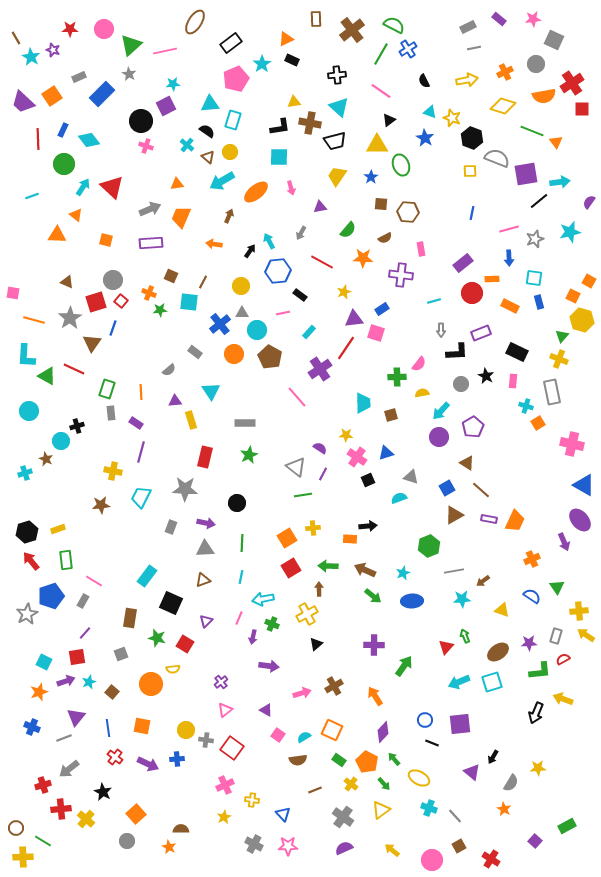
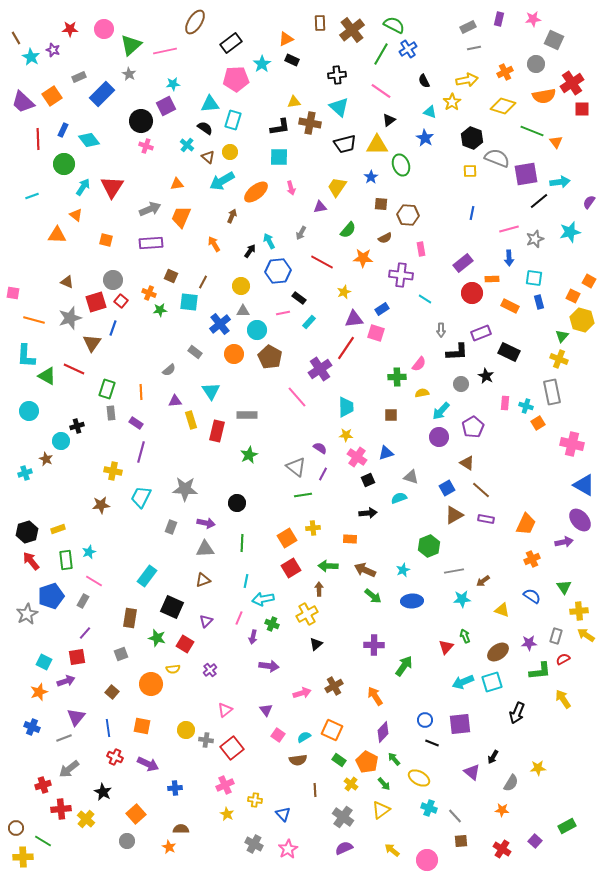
brown rectangle at (316, 19): moved 4 px right, 4 px down
purple rectangle at (499, 19): rotated 64 degrees clockwise
pink pentagon at (236, 79): rotated 20 degrees clockwise
yellow star at (452, 118): moved 16 px up; rotated 18 degrees clockwise
black semicircle at (207, 131): moved 2 px left, 3 px up
black trapezoid at (335, 141): moved 10 px right, 3 px down
yellow trapezoid at (337, 176): moved 11 px down
red triangle at (112, 187): rotated 20 degrees clockwise
brown hexagon at (408, 212): moved 3 px down
brown arrow at (229, 216): moved 3 px right
orange arrow at (214, 244): rotated 49 degrees clockwise
black rectangle at (300, 295): moved 1 px left, 3 px down
cyan line at (434, 301): moved 9 px left, 2 px up; rotated 48 degrees clockwise
gray triangle at (242, 313): moved 1 px right, 2 px up
gray star at (70, 318): rotated 15 degrees clockwise
cyan rectangle at (309, 332): moved 10 px up
black rectangle at (517, 352): moved 8 px left
pink rectangle at (513, 381): moved 8 px left, 22 px down
cyan trapezoid at (363, 403): moved 17 px left, 4 px down
brown square at (391, 415): rotated 16 degrees clockwise
gray rectangle at (245, 423): moved 2 px right, 8 px up
red rectangle at (205, 457): moved 12 px right, 26 px up
purple rectangle at (489, 519): moved 3 px left
orange trapezoid at (515, 521): moved 11 px right, 3 px down
black arrow at (368, 526): moved 13 px up
purple arrow at (564, 542): rotated 78 degrees counterclockwise
cyan star at (403, 573): moved 3 px up
cyan line at (241, 577): moved 5 px right, 4 px down
green triangle at (557, 587): moved 7 px right
black square at (171, 603): moved 1 px right, 4 px down
cyan star at (89, 682): moved 130 px up
purple cross at (221, 682): moved 11 px left, 12 px up
cyan arrow at (459, 682): moved 4 px right
yellow arrow at (563, 699): rotated 36 degrees clockwise
purple triangle at (266, 710): rotated 24 degrees clockwise
black arrow at (536, 713): moved 19 px left
red square at (232, 748): rotated 15 degrees clockwise
red cross at (115, 757): rotated 14 degrees counterclockwise
blue cross at (177, 759): moved 2 px left, 29 px down
brown line at (315, 790): rotated 72 degrees counterclockwise
yellow cross at (252, 800): moved 3 px right
orange star at (504, 809): moved 2 px left, 1 px down; rotated 24 degrees counterclockwise
yellow star at (224, 817): moved 3 px right, 3 px up; rotated 16 degrees counterclockwise
pink star at (288, 846): moved 3 px down; rotated 30 degrees counterclockwise
brown square at (459, 846): moved 2 px right, 5 px up; rotated 24 degrees clockwise
red cross at (491, 859): moved 11 px right, 10 px up
pink circle at (432, 860): moved 5 px left
